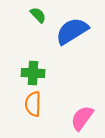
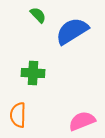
orange semicircle: moved 15 px left, 11 px down
pink semicircle: moved 3 px down; rotated 32 degrees clockwise
